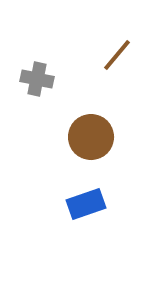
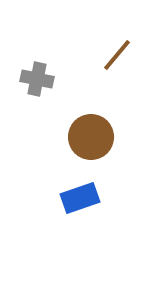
blue rectangle: moved 6 px left, 6 px up
